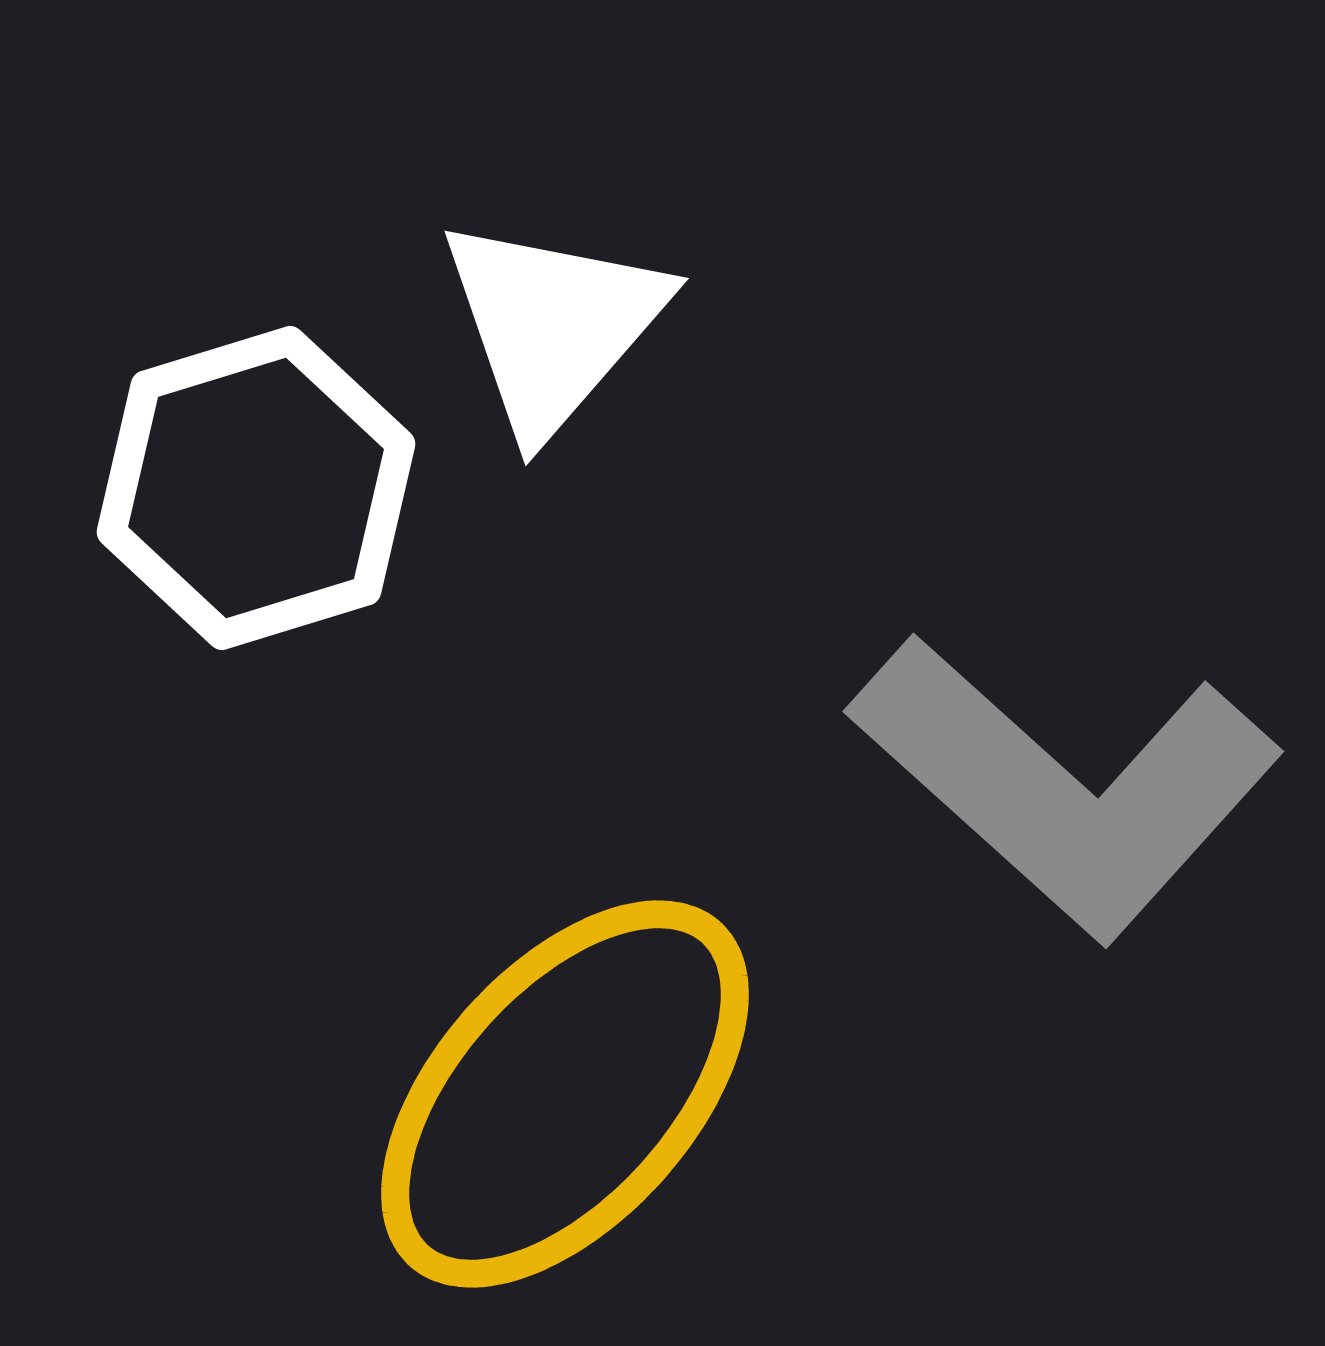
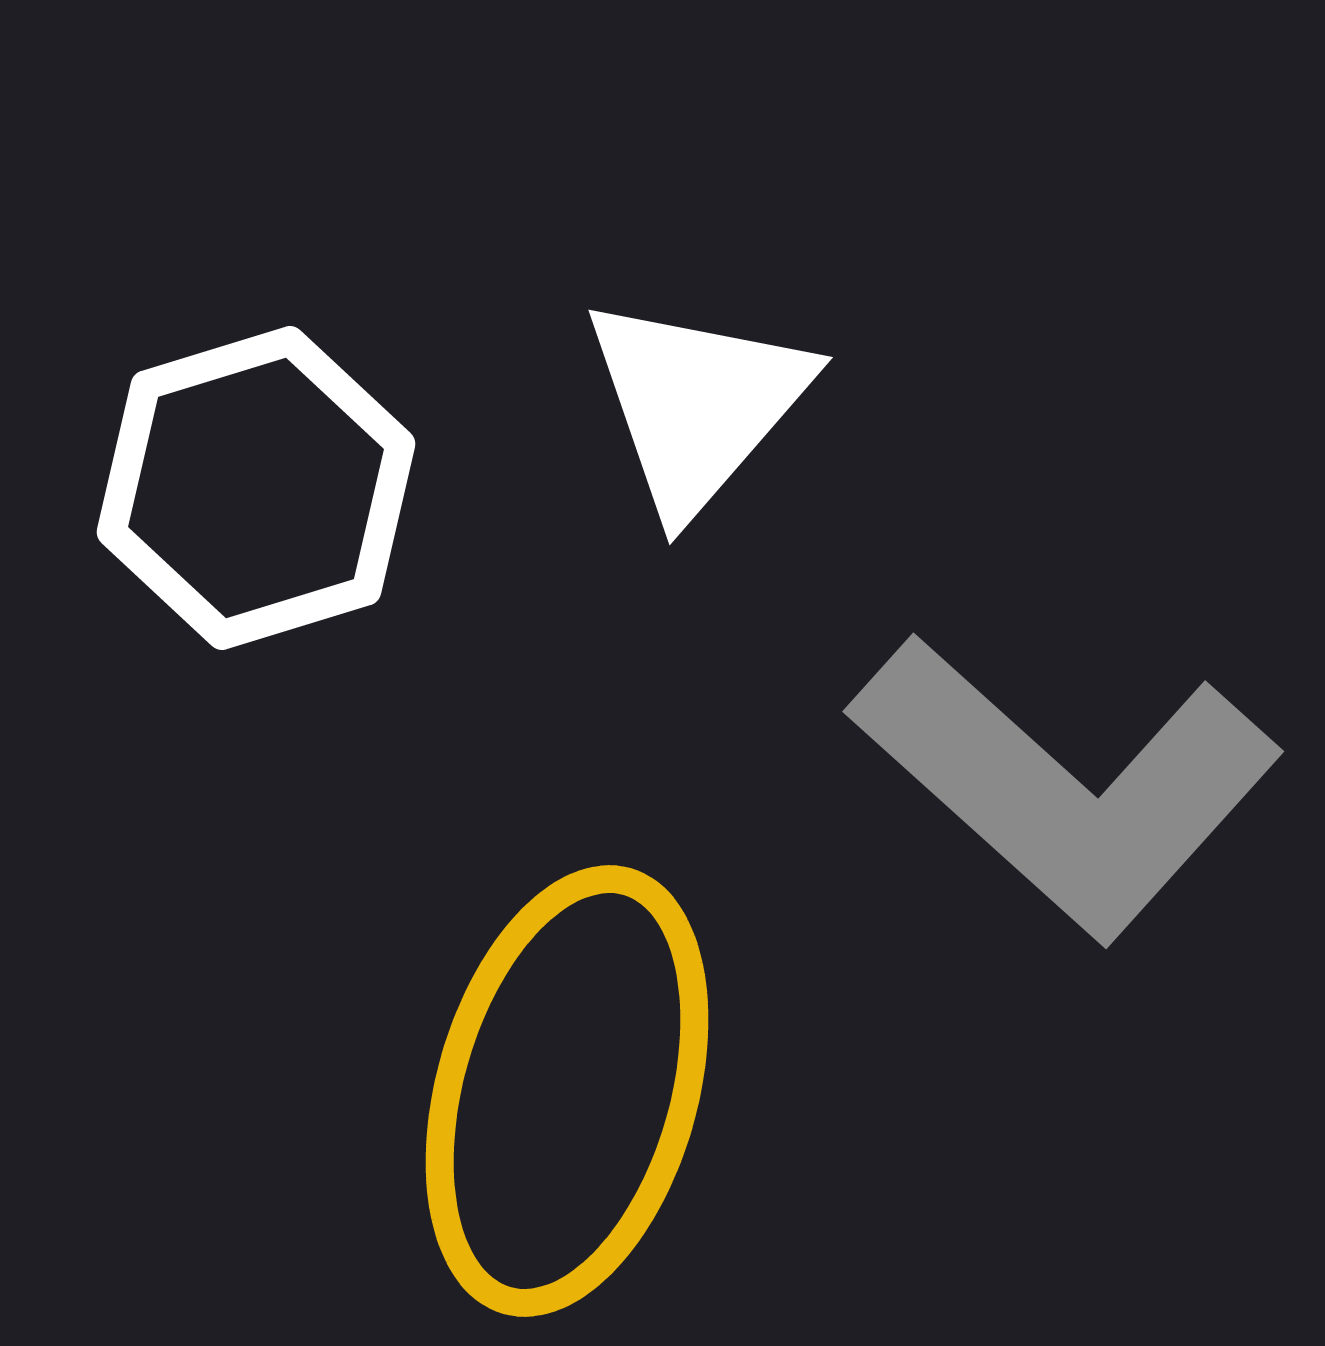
white triangle: moved 144 px right, 79 px down
yellow ellipse: moved 2 px right, 3 px up; rotated 26 degrees counterclockwise
